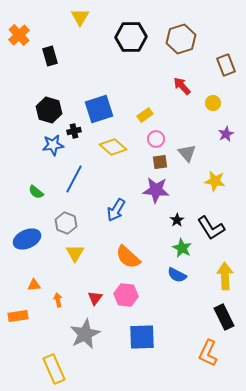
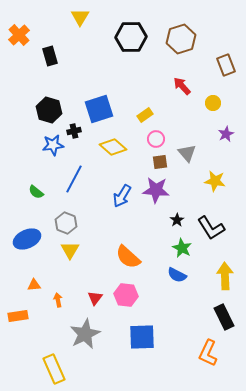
blue arrow at (116, 210): moved 6 px right, 14 px up
yellow triangle at (75, 253): moved 5 px left, 3 px up
